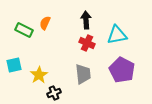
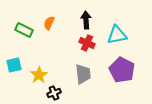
orange semicircle: moved 4 px right
